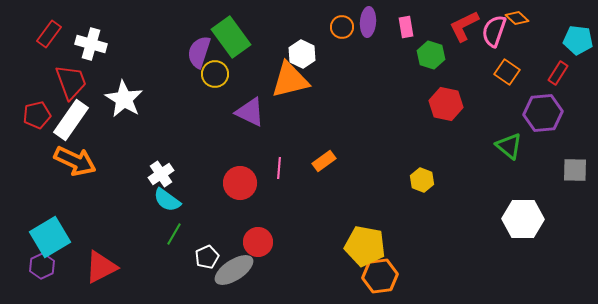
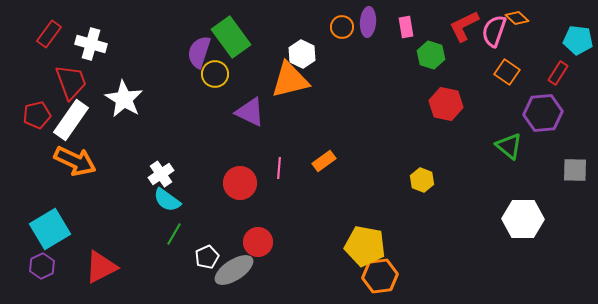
cyan square at (50, 237): moved 8 px up
